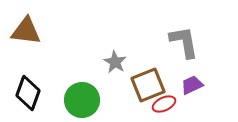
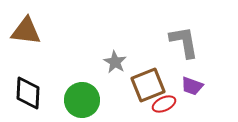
purple trapezoid: moved 1 px down; rotated 135 degrees counterclockwise
black diamond: rotated 16 degrees counterclockwise
